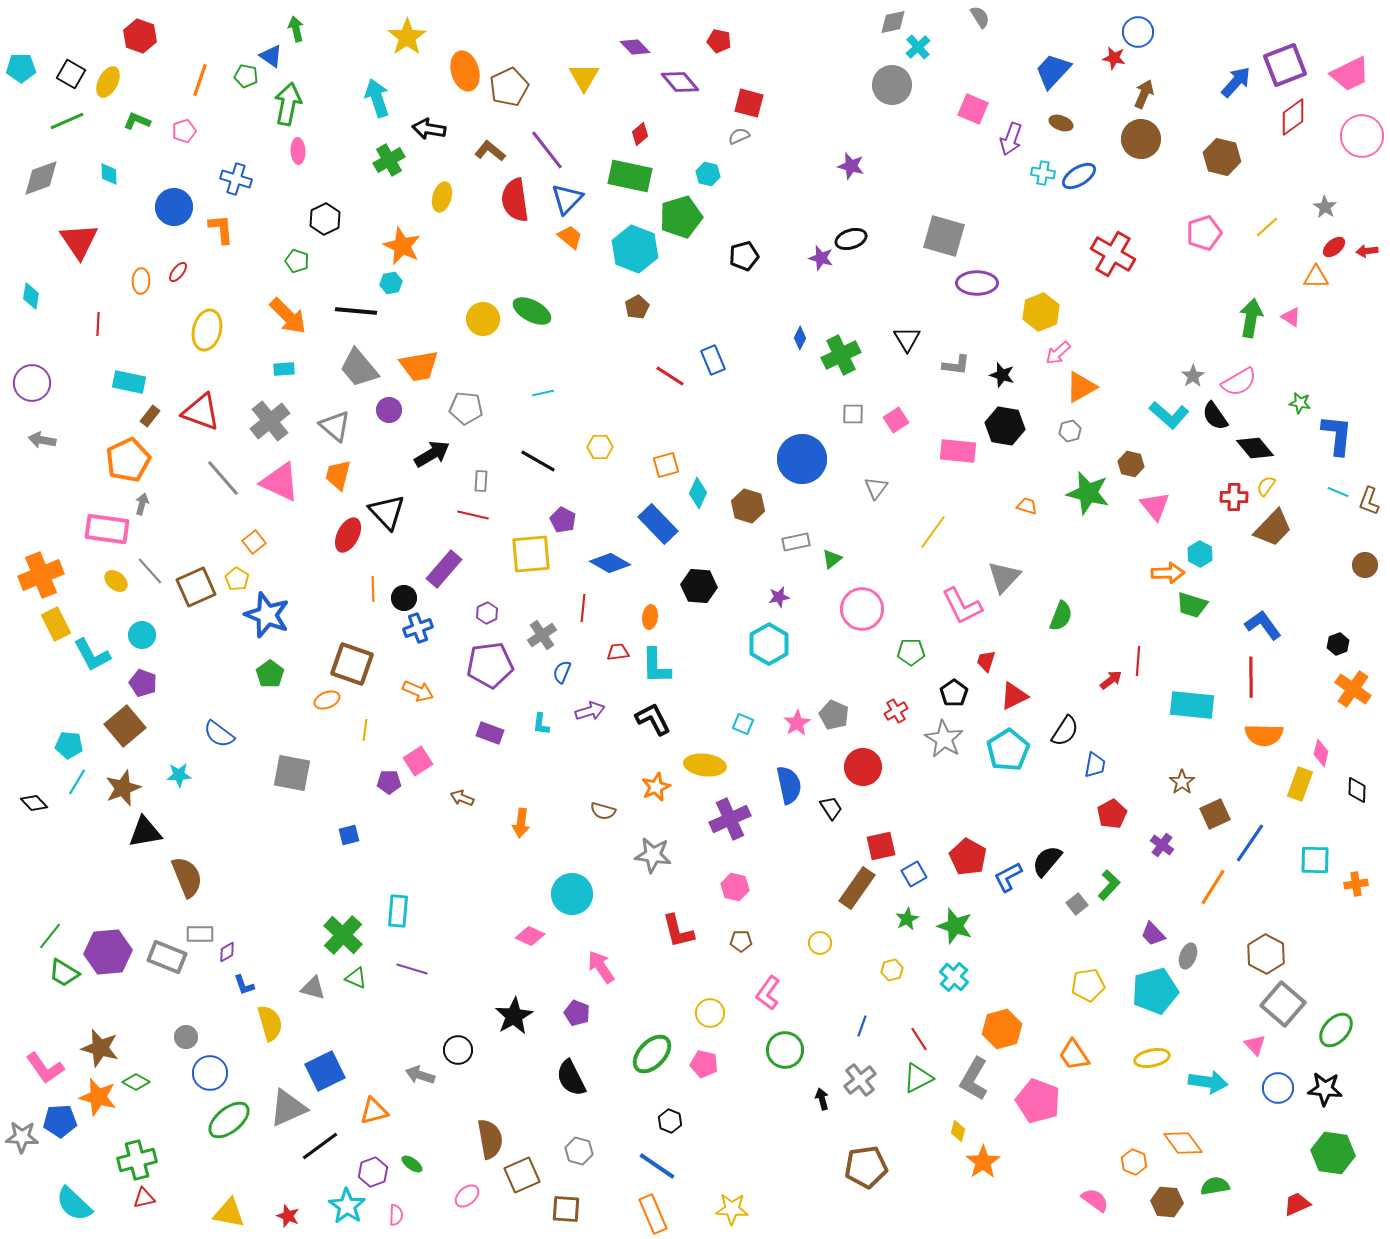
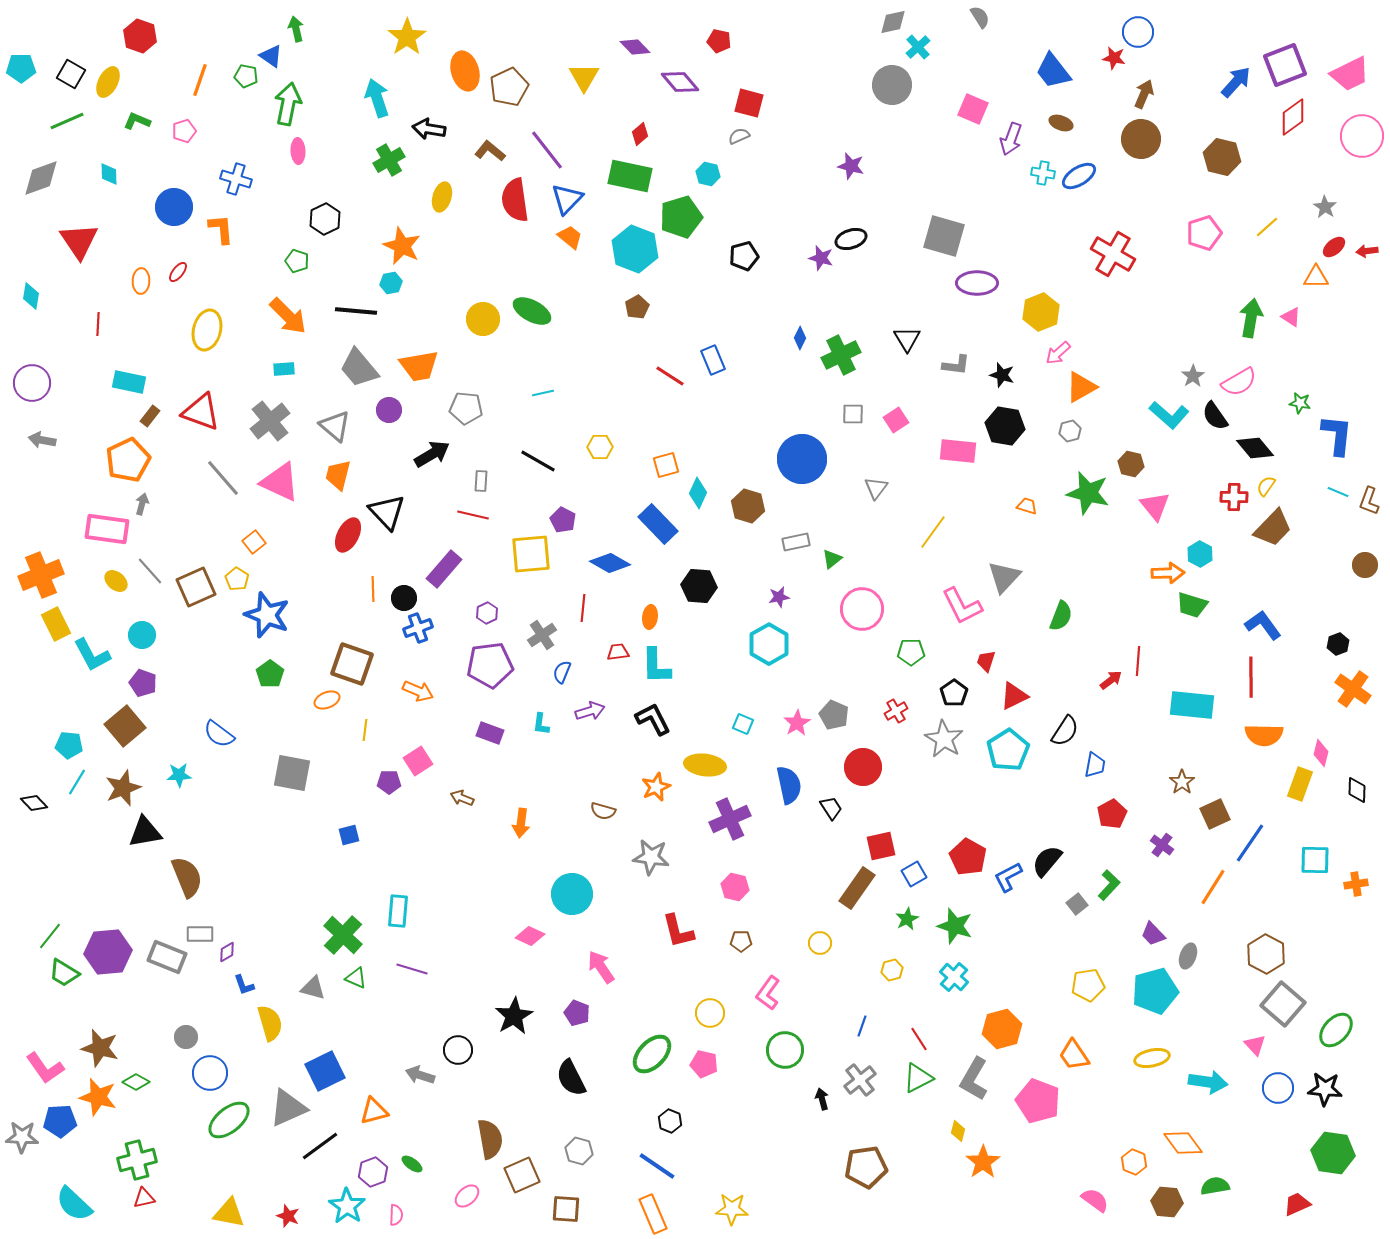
blue trapezoid at (1053, 71): rotated 81 degrees counterclockwise
gray star at (653, 855): moved 2 px left, 2 px down
